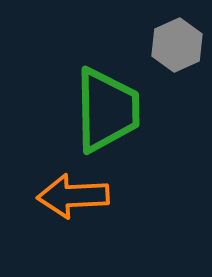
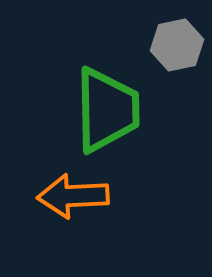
gray hexagon: rotated 12 degrees clockwise
